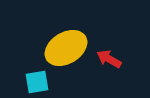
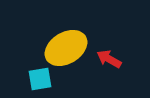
cyan square: moved 3 px right, 3 px up
